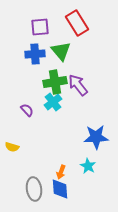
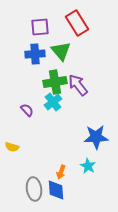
blue diamond: moved 4 px left, 1 px down
